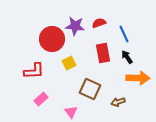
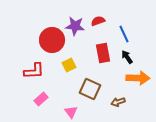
red semicircle: moved 1 px left, 2 px up
red circle: moved 1 px down
yellow square: moved 2 px down
